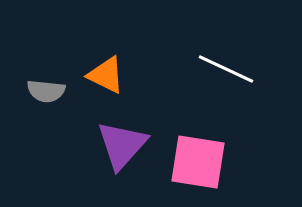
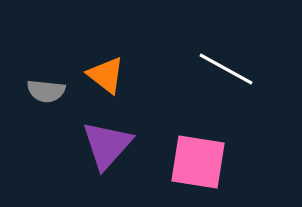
white line: rotated 4 degrees clockwise
orange triangle: rotated 12 degrees clockwise
purple triangle: moved 15 px left
